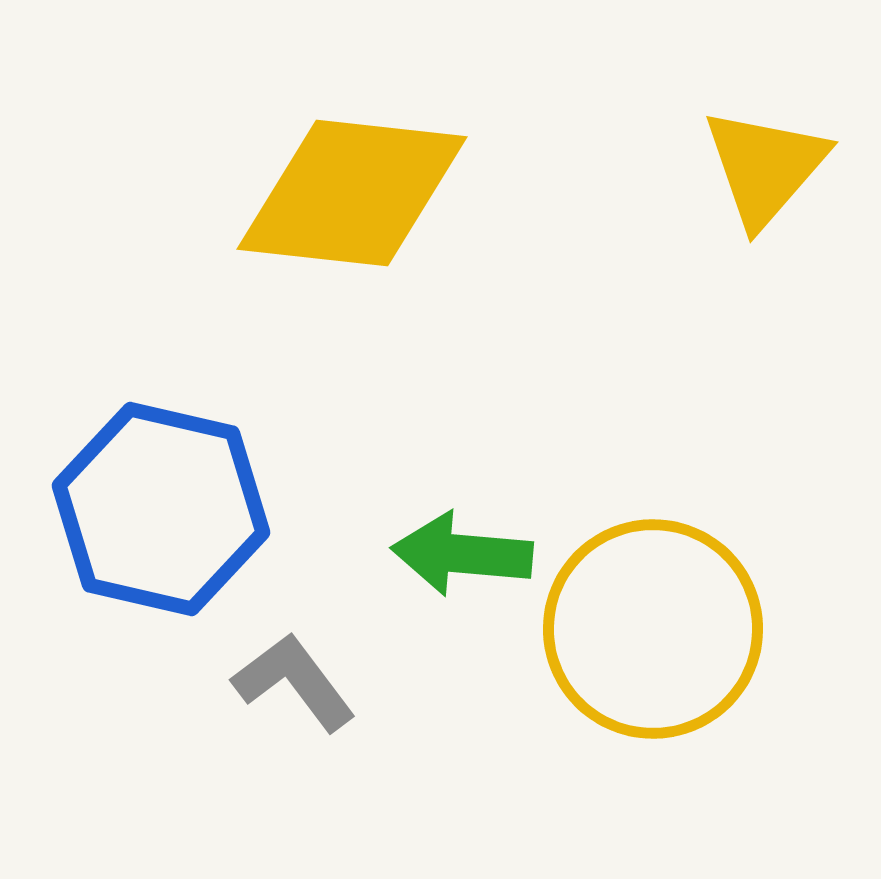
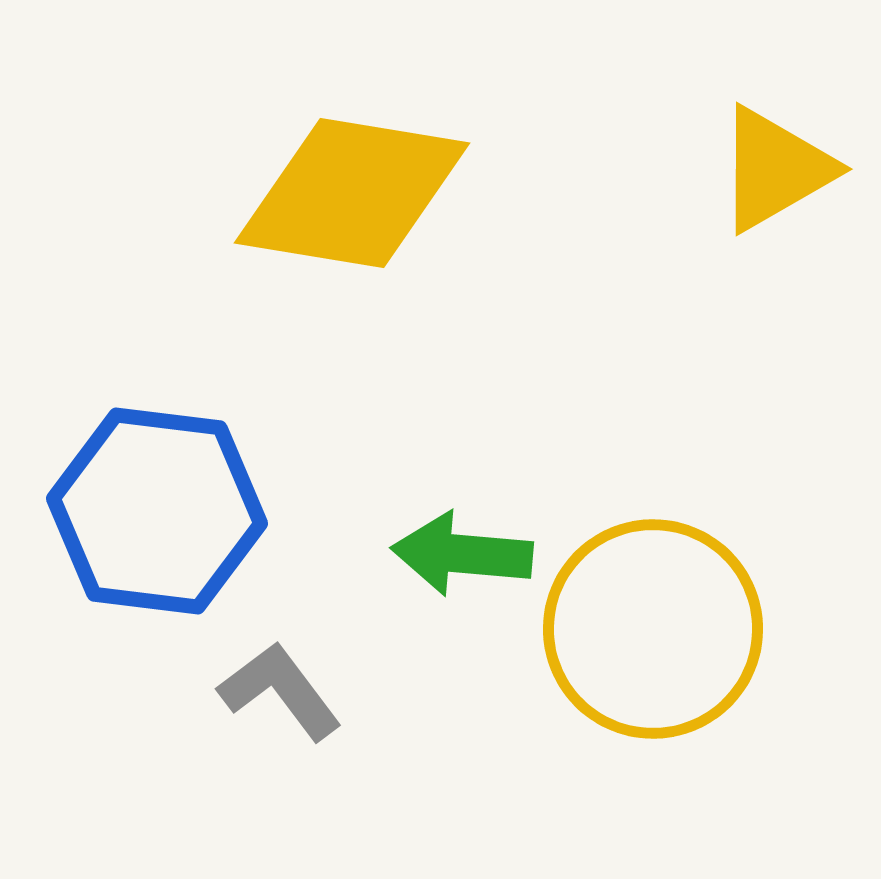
yellow triangle: moved 10 px right, 2 px down; rotated 19 degrees clockwise
yellow diamond: rotated 3 degrees clockwise
blue hexagon: moved 4 px left, 2 px down; rotated 6 degrees counterclockwise
gray L-shape: moved 14 px left, 9 px down
